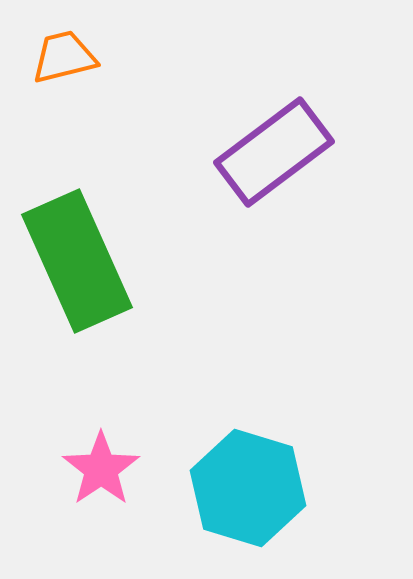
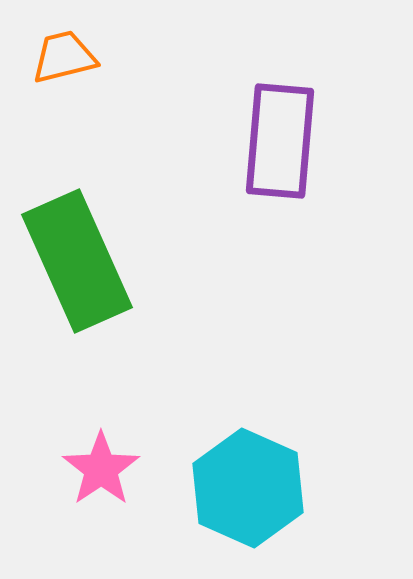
purple rectangle: moved 6 px right, 11 px up; rotated 48 degrees counterclockwise
cyan hexagon: rotated 7 degrees clockwise
